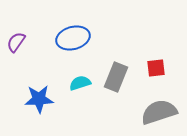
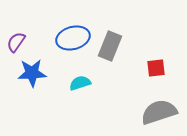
gray rectangle: moved 6 px left, 31 px up
blue star: moved 7 px left, 26 px up
